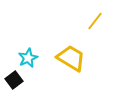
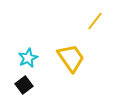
yellow trapezoid: rotated 24 degrees clockwise
black square: moved 10 px right, 5 px down
